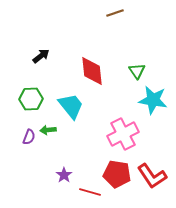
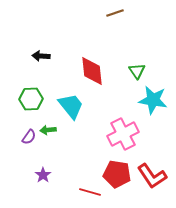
black arrow: rotated 138 degrees counterclockwise
purple semicircle: rotated 14 degrees clockwise
purple star: moved 21 px left
